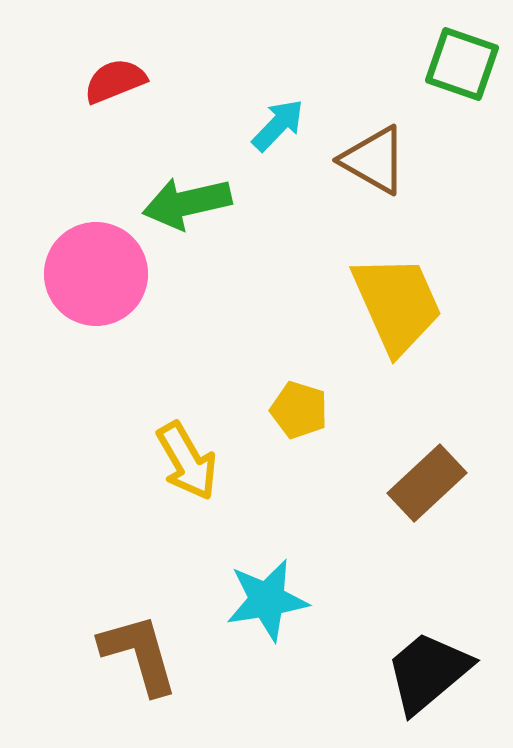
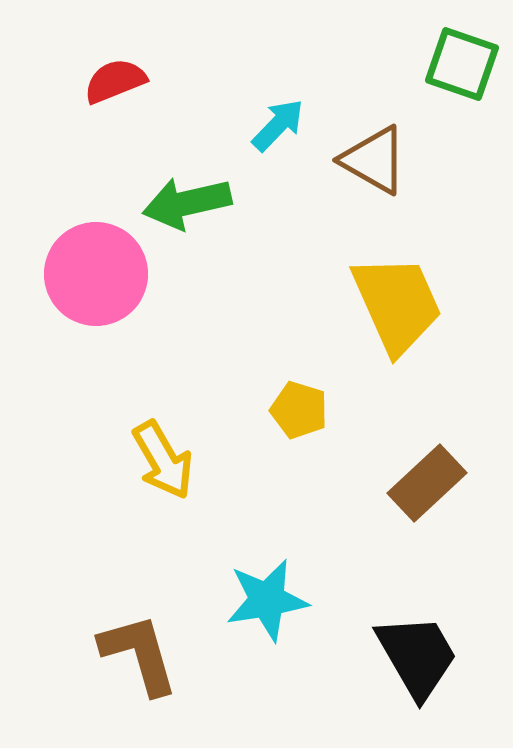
yellow arrow: moved 24 px left, 1 px up
black trapezoid: moved 11 px left, 16 px up; rotated 100 degrees clockwise
